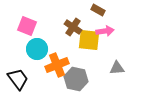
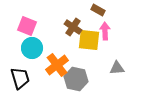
pink arrow: rotated 84 degrees counterclockwise
cyan circle: moved 5 px left, 1 px up
orange cross: rotated 15 degrees counterclockwise
black trapezoid: moved 2 px right, 1 px up; rotated 20 degrees clockwise
